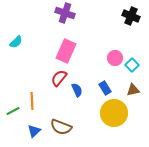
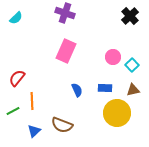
black cross: moved 1 px left; rotated 24 degrees clockwise
cyan semicircle: moved 24 px up
pink circle: moved 2 px left, 1 px up
red semicircle: moved 42 px left
blue rectangle: rotated 56 degrees counterclockwise
yellow circle: moved 3 px right
brown semicircle: moved 1 px right, 2 px up
